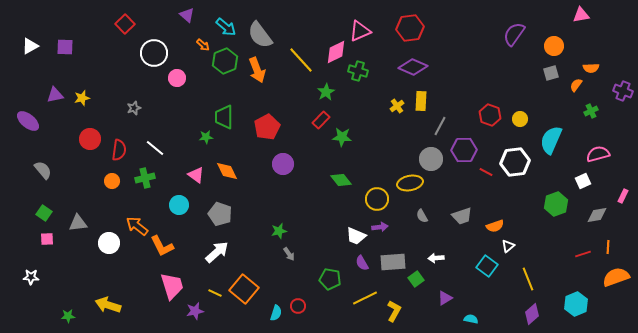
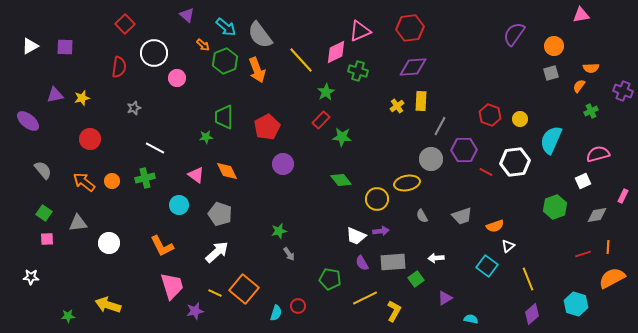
purple diamond at (413, 67): rotated 28 degrees counterclockwise
orange semicircle at (576, 85): moved 3 px right, 1 px down
white line at (155, 148): rotated 12 degrees counterclockwise
red semicircle at (119, 150): moved 83 px up
yellow ellipse at (410, 183): moved 3 px left
green hexagon at (556, 204): moved 1 px left, 3 px down
orange arrow at (137, 226): moved 53 px left, 44 px up
purple arrow at (380, 227): moved 1 px right, 4 px down
orange semicircle at (616, 277): moved 4 px left, 1 px down; rotated 8 degrees counterclockwise
cyan hexagon at (576, 304): rotated 20 degrees counterclockwise
